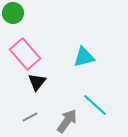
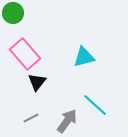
gray line: moved 1 px right, 1 px down
